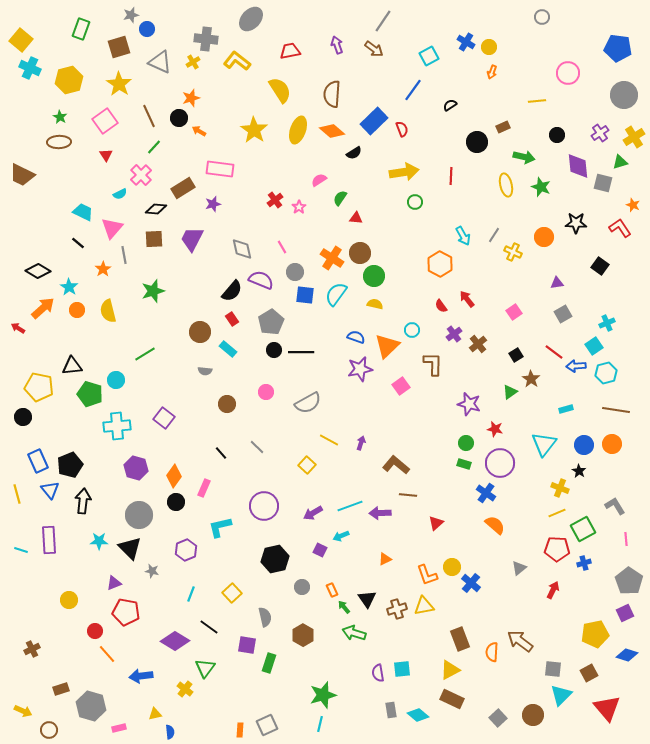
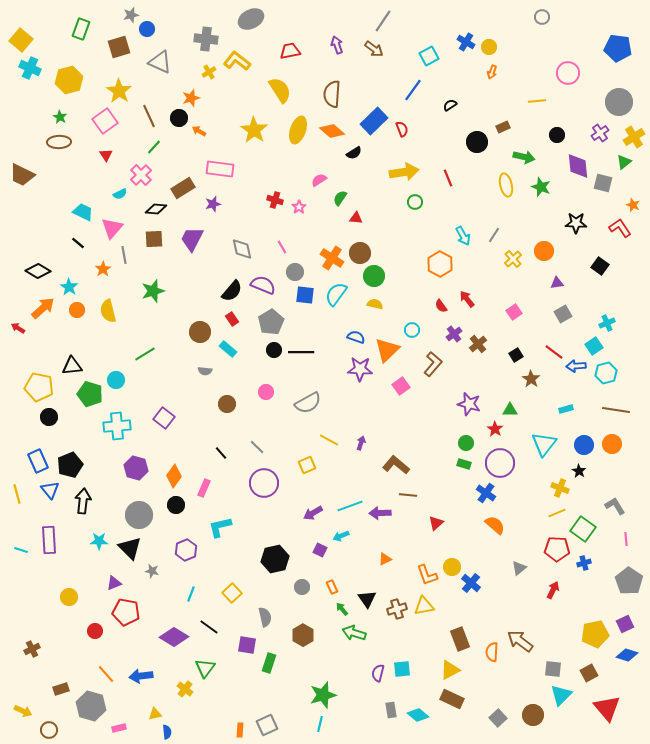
gray ellipse at (251, 19): rotated 20 degrees clockwise
yellow cross at (193, 62): moved 16 px right, 10 px down
yellow star at (119, 84): moved 7 px down
gray circle at (624, 95): moved 5 px left, 7 px down
green triangle at (620, 162): moved 4 px right; rotated 21 degrees counterclockwise
red line at (451, 176): moved 3 px left, 2 px down; rotated 24 degrees counterclockwise
red cross at (275, 200): rotated 35 degrees counterclockwise
orange circle at (544, 237): moved 14 px down
yellow cross at (513, 252): moved 7 px down; rotated 24 degrees clockwise
purple semicircle at (261, 280): moved 2 px right, 5 px down
orange triangle at (387, 346): moved 4 px down
brown L-shape at (433, 364): rotated 40 degrees clockwise
purple star at (360, 369): rotated 15 degrees clockwise
green triangle at (510, 392): moved 18 px down; rotated 35 degrees clockwise
black circle at (23, 417): moved 26 px right
red star at (495, 429): rotated 21 degrees clockwise
yellow square at (307, 465): rotated 24 degrees clockwise
black circle at (176, 502): moved 3 px down
purple circle at (264, 506): moved 23 px up
green square at (583, 529): rotated 25 degrees counterclockwise
orange rectangle at (332, 590): moved 3 px up
yellow circle at (69, 600): moved 3 px up
green arrow at (344, 607): moved 2 px left, 2 px down
purple square at (625, 613): moved 11 px down
purple diamond at (175, 641): moved 1 px left, 4 px up
orange line at (107, 654): moved 1 px left, 20 px down
purple semicircle at (378, 673): rotated 24 degrees clockwise
blue semicircle at (170, 732): moved 3 px left
